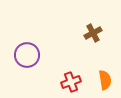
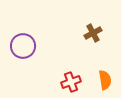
purple circle: moved 4 px left, 9 px up
